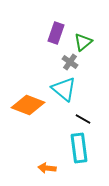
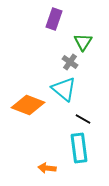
purple rectangle: moved 2 px left, 14 px up
green triangle: rotated 18 degrees counterclockwise
